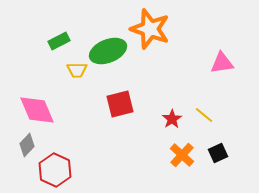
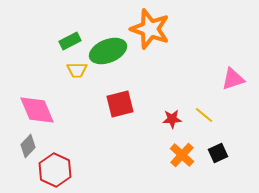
green rectangle: moved 11 px right
pink triangle: moved 11 px right, 16 px down; rotated 10 degrees counterclockwise
red star: rotated 30 degrees clockwise
gray diamond: moved 1 px right, 1 px down
